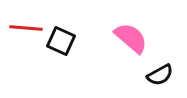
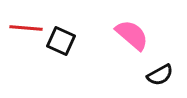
pink semicircle: moved 1 px right, 3 px up
